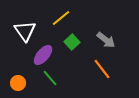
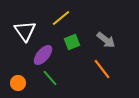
green square: rotated 21 degrees clockwise
